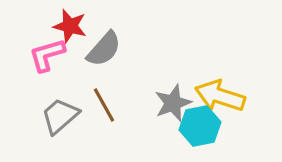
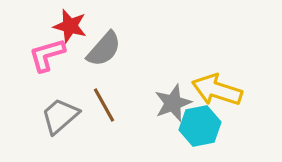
yellow arrow: moved 3 px left, 6 px up
